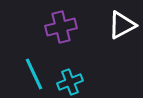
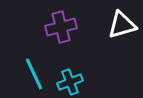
white triangle: rotated 12 degrees clockwise
